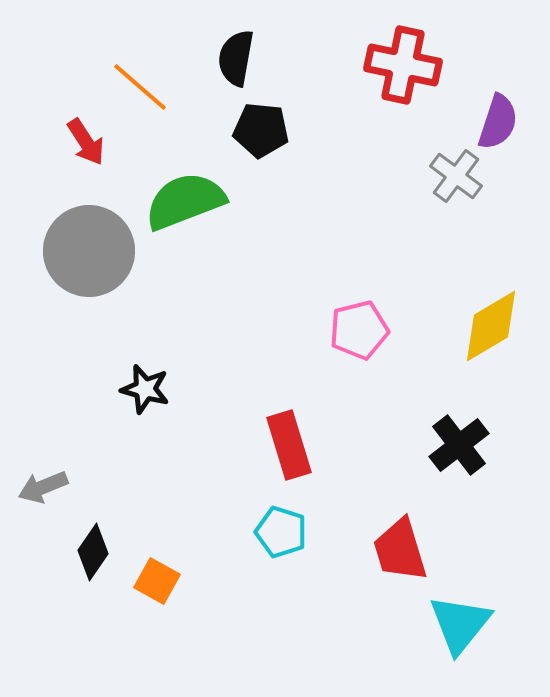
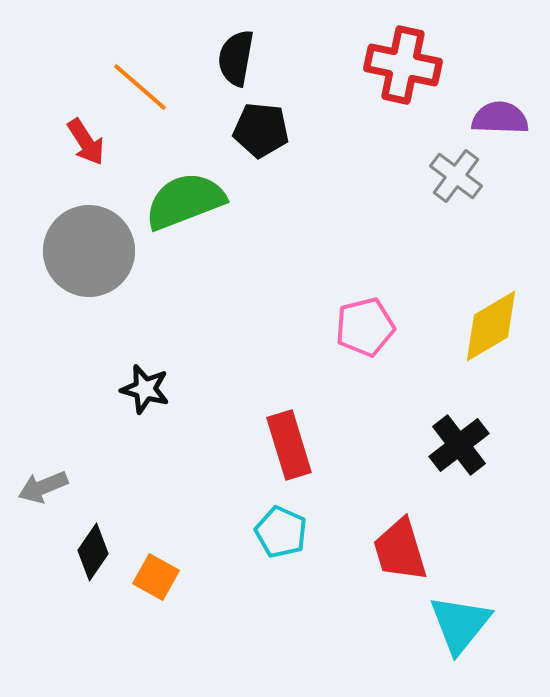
purple semicircle: moved 2 px right, 4 px up; rotated 106 degrees counterclockwise
pink pentagon: moved 6 px right, 3 px up
cyan pentagon: rotated 6 degrees clockwise
orange square: moved 1 px left, 4 px up
